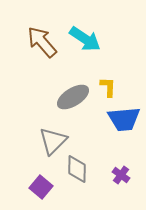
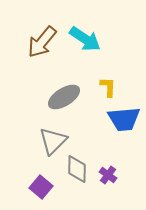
brown arrow: rotated 100 degrees counterclockwise
gray ellipse: moved 9 px left
purple cross: moved 13 px left
